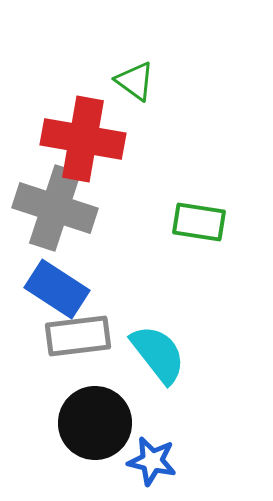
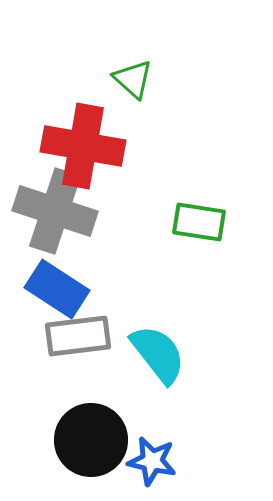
green triangle: moved 2 px left, 2 px up; rotated 6 degrees clockwise
red cross: moved 7 px down
gray cross: moved 3 px down
black circle: moved 4 px left, 17 px down
